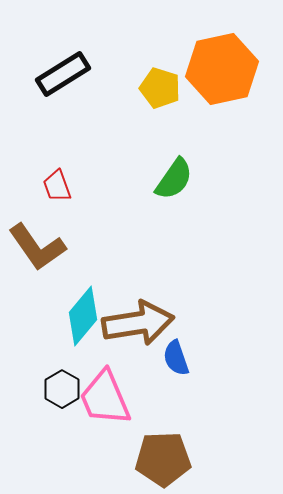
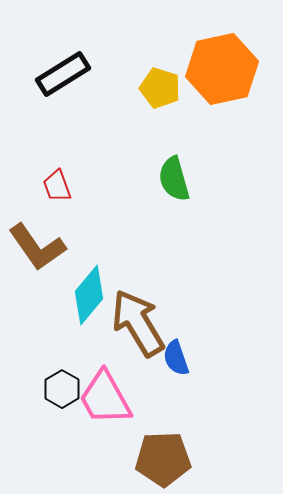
green semicircle: rotated 129 degrees clockwise
cyan diamond: moved 6 px right, 21 px up
brown arrow: rotated 112 degrees counterclockwise
pink trapezoid: rotated 6 degrees counterclockwise
